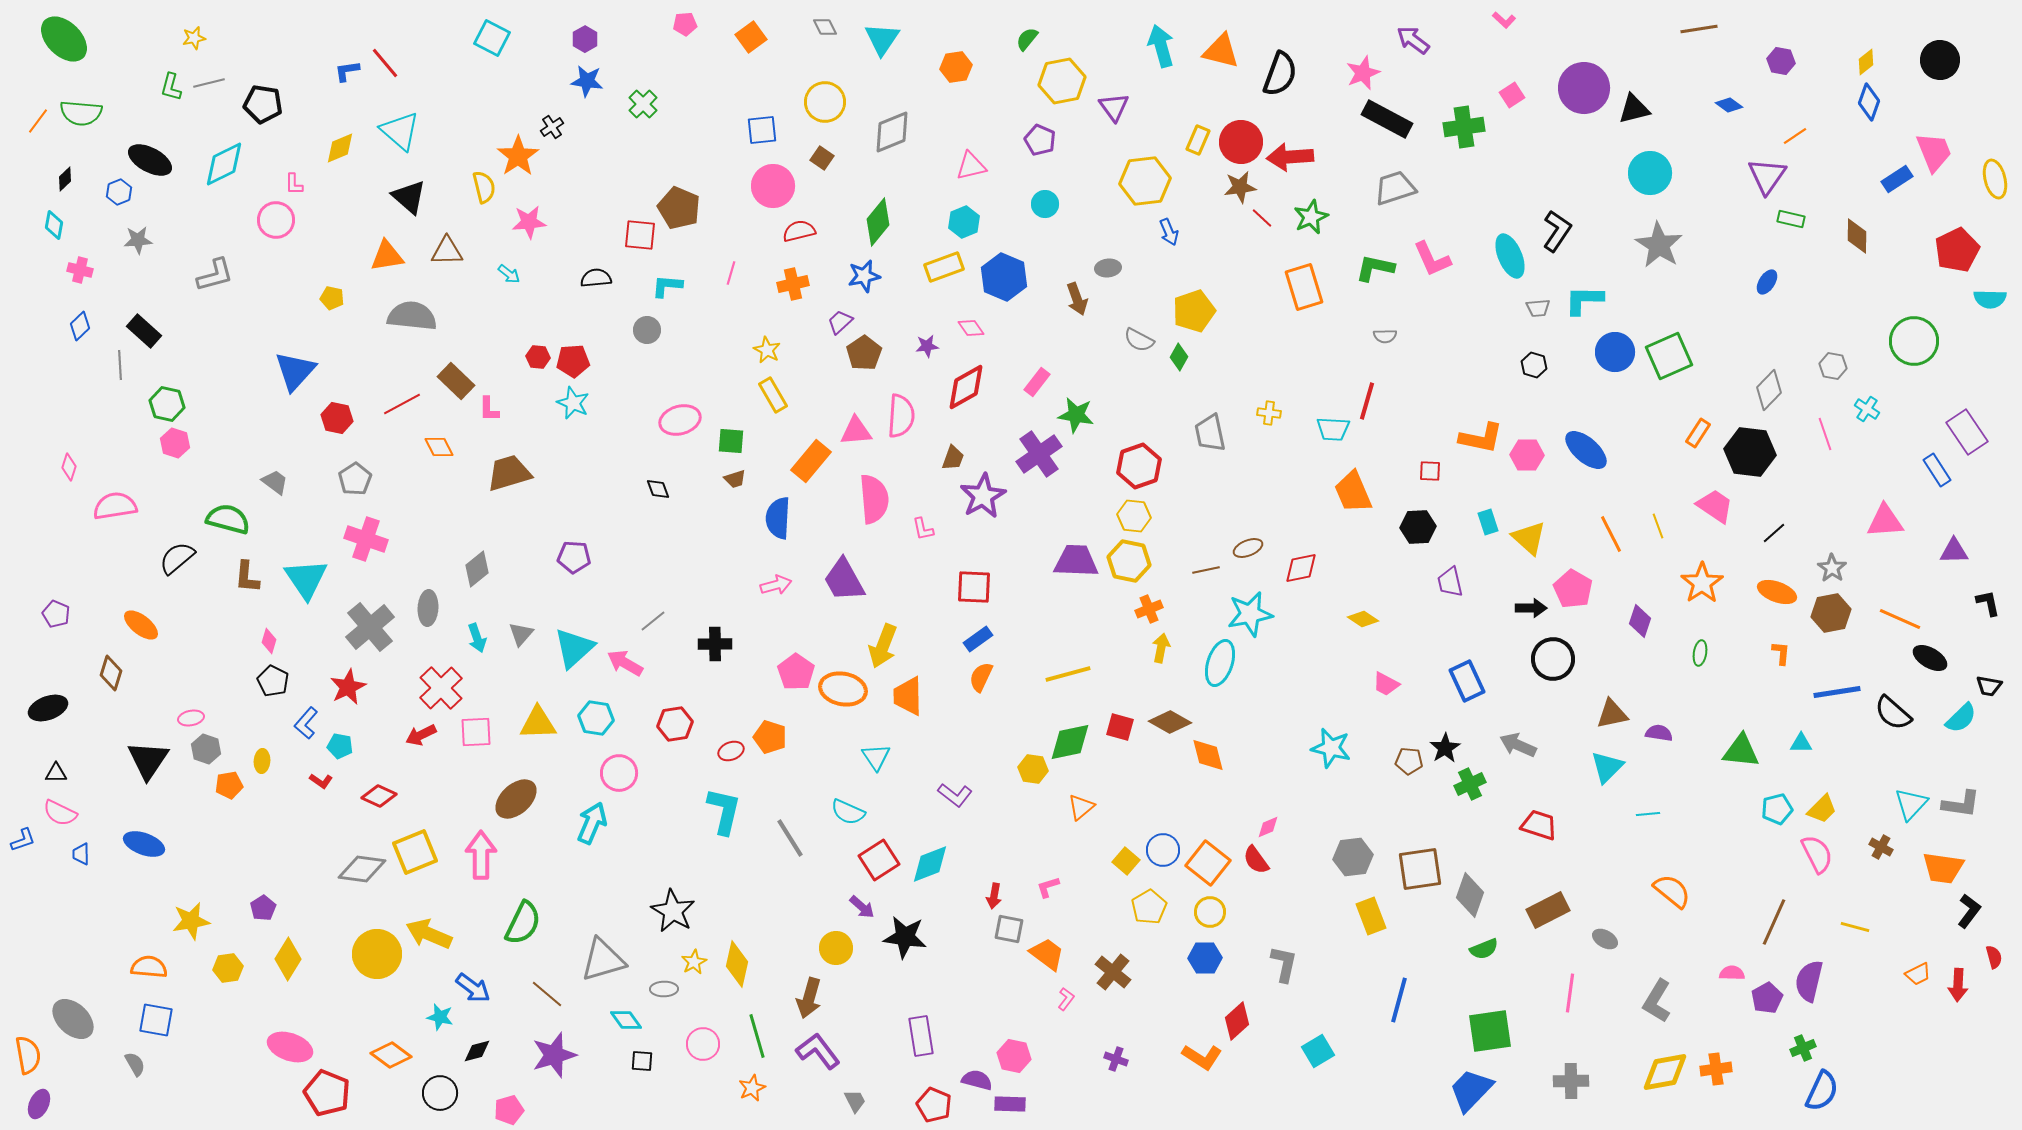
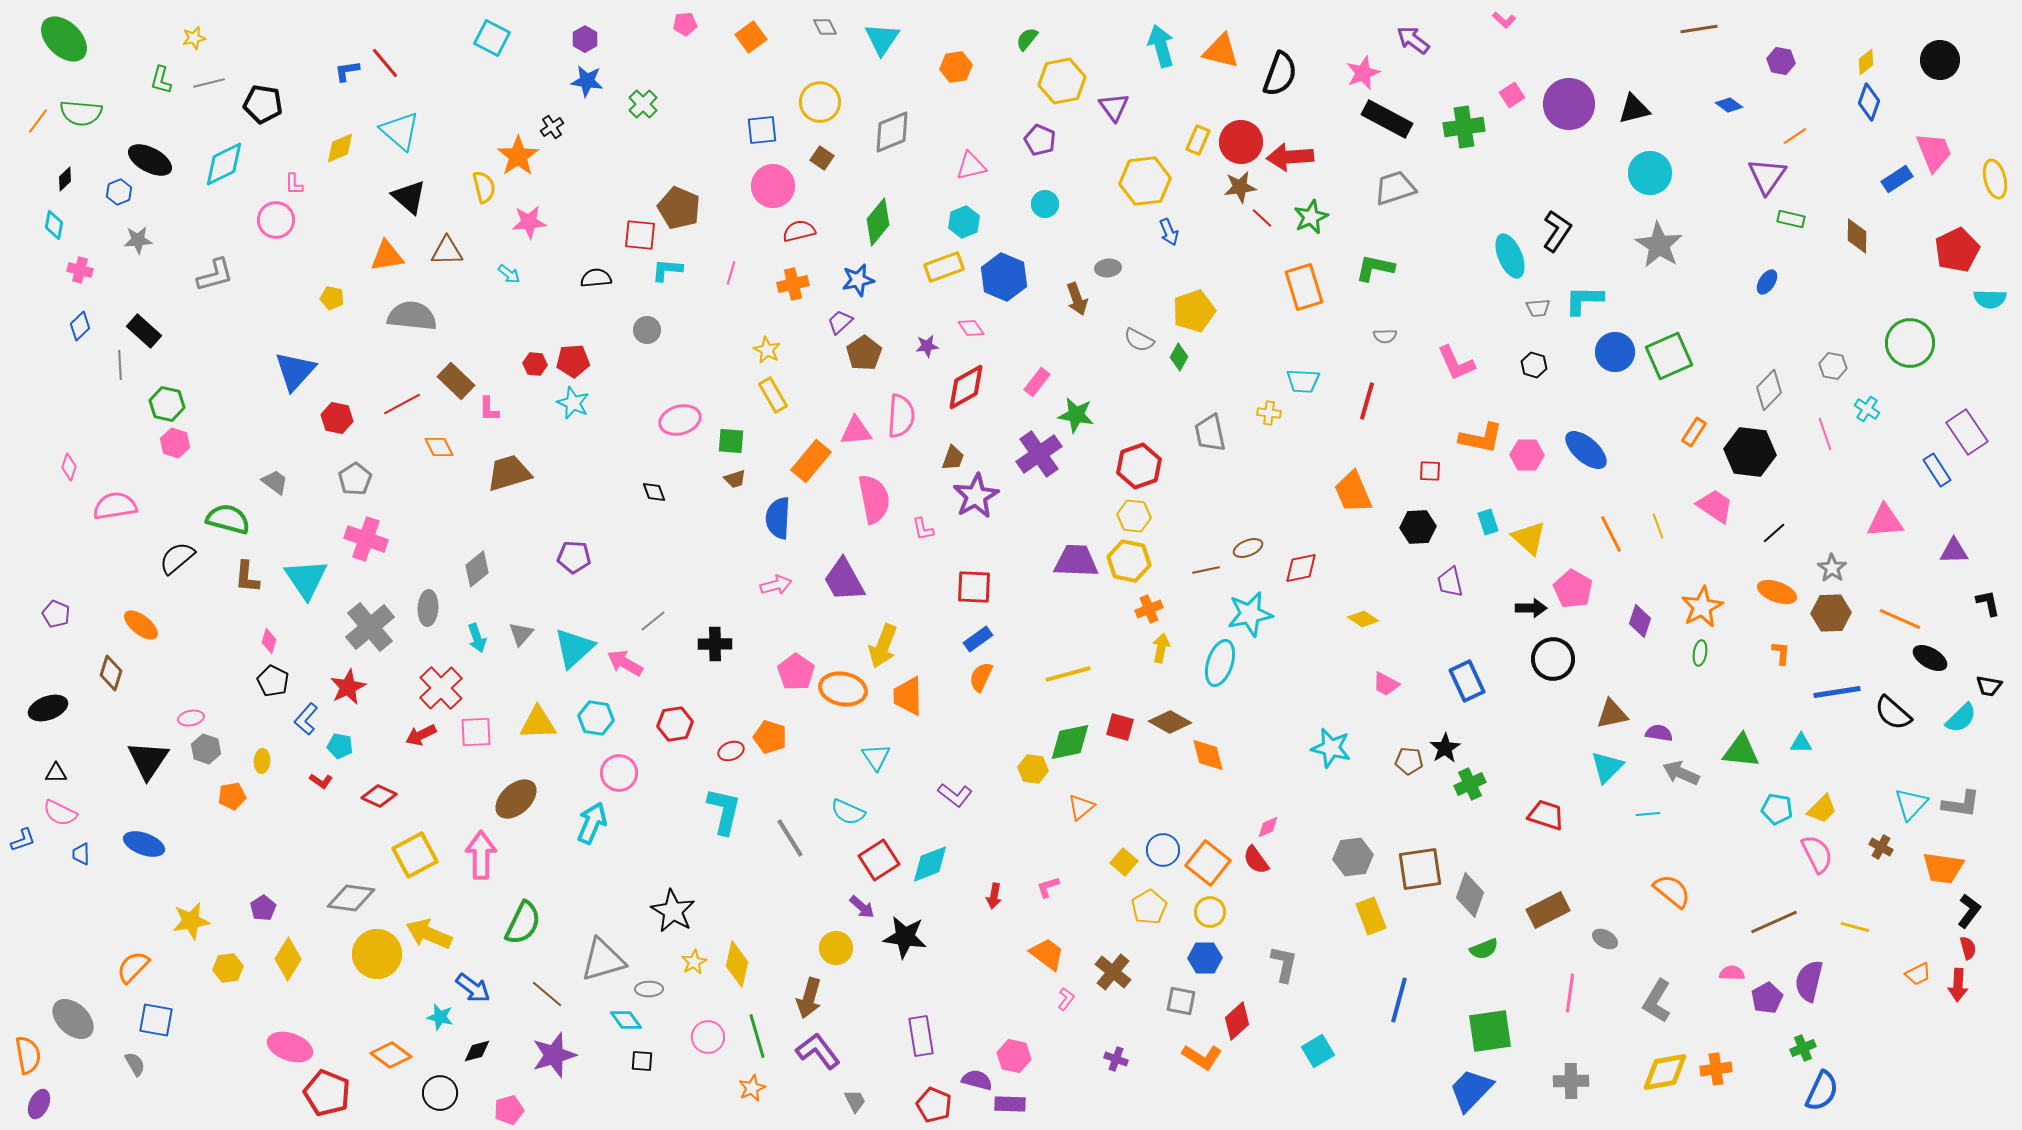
green L-shape at (171, 87): moved 10 px left, 7 px up
purple circle at (1584, 88): moved 15 px left, 16 px down
yellow circle at (825, 102): moved 5 px left
pink L-shape at (1432, 259): moved 24 px right, 104 px down
blue star at (864, 276): moved 6 px left, 4 px down
cyan L-shape at (667, 286): moved 16 px up
green circle at (1914, 341): moved 4 px left, 2 px down
red hexagon at (538, 357): moved 3 px left, 7 px down
cyan trapezoid at (1333, 429): moved 30 px left, 48 px up
orange rectangle at (1698, 433): moved 4 px left, 1 px up
black diamond at (658, 489): moved 4 px left, 3 px down
purple star at (983, 496): moved 7 px left
pink semicircle at (874, 499): rotated 6 degrees counterclockwise
orange star at (1702, 583): moved 24 px down; rotated 6 degrees clockwise
brown hexagon at (1831, 613): rotated 9 degrees clockwise
blue L-shape at (306, 723): moved 4 px up
gray arrow at (1518, 745): moved 163 px right, 28 px down
orange pentagon at (229, 785): moved 3 px right, 11 px down
cyan pentagon at (1777, 809): rotated 24 degrees clockwise
red trapezoid at (1539, 825): moved 7 px right, 10 px up
yellow square at (415, 852): moved 3 px down; rotated 6 degrees counterclockwise
yellow square at (1126, 861): moved 2 px left, 1 px down
gray diamond at (362, 869): moved 11 px left, 29 px down
brown line at (1774, 922): rotated 42 degrees clockwise
gray square at (1009, 929): moved 172 px right, 72 px down
red semicircle at (1994, 957): moved 26 px left, 9 px up
orange semicircle at (149, 967): moved 16 px left; rotated 51 degrees counterclockwise
gray ellipse at (664, 989): moved 15 px left
pink circle at (703, 1044): moved 5 px right, 7 px up
